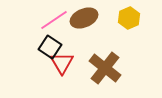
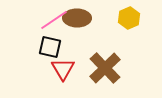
brown ellipse: moved 7 px left; rotated 24 degrees clockwise
black square: rotated 20 degrees counterclockwise
red triangle: moved 1 px right, 6 px down
brown cross: rotated 8 degrees clockwise
